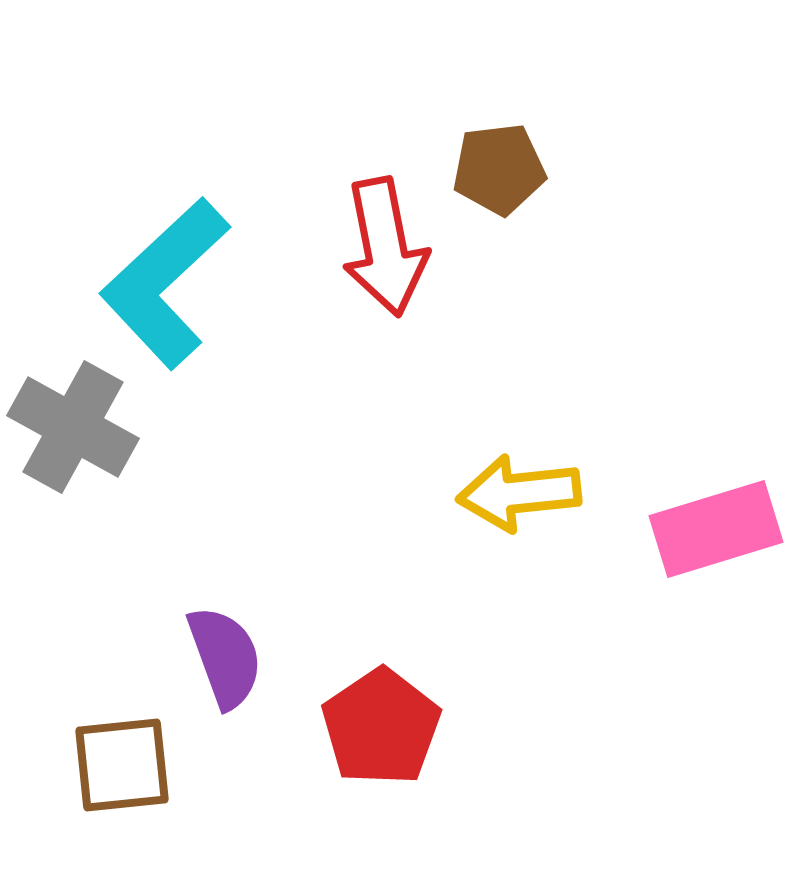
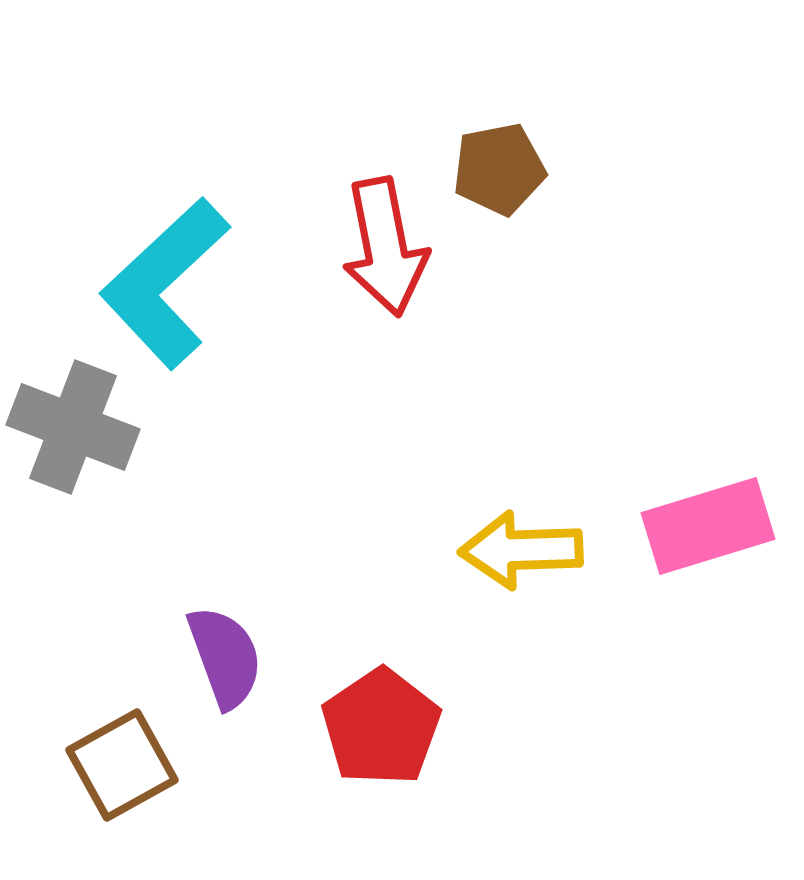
brown pentagon: rotated 4 degrees counterclockwise
gray cross: rotated 8 degrees counterclockwise
yellow arrow: moved 2 px right, 57 px down; rotated 4 degrees clockwise
pink rectangle: moved 8 px left, 3 px up
brown square: rotated 23 degrees counterclockwise
